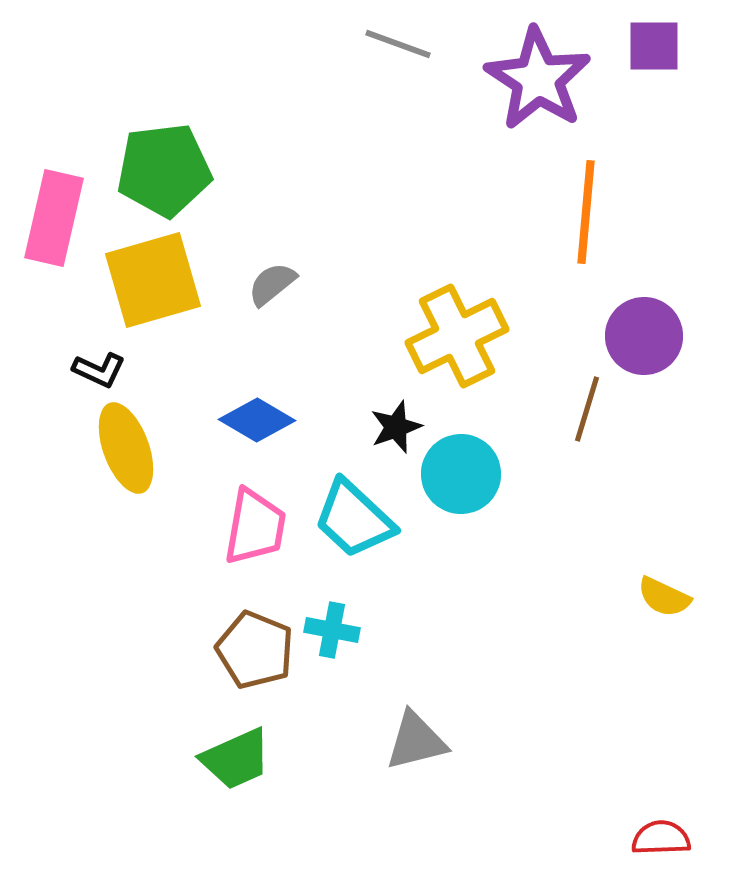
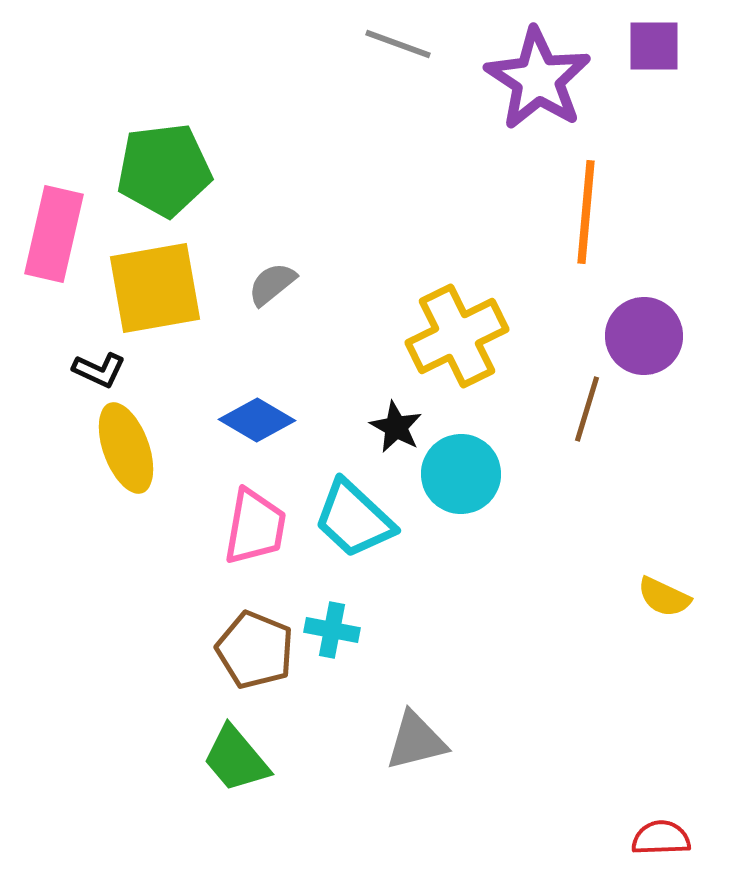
pink rectangle: moved 16 px down
yellow square: moved 2 px right, 8 px down; rotated 6 degrees clockwise
black star: rotated 24 degrees counterclockwise
green trapezoid: rotated 74 degrees clockwise
